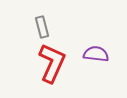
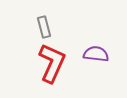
gray rectangle: moved 2 px right
